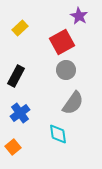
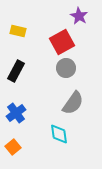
yellow rectangle: moved 2 px left, 3 px down; rotated 56 degrees clockwise
gray circle: moved 2 px up
black rectangle: moved 5 px up
blue cross: moved 4 px left
cyan diamond: moved 1 px right
